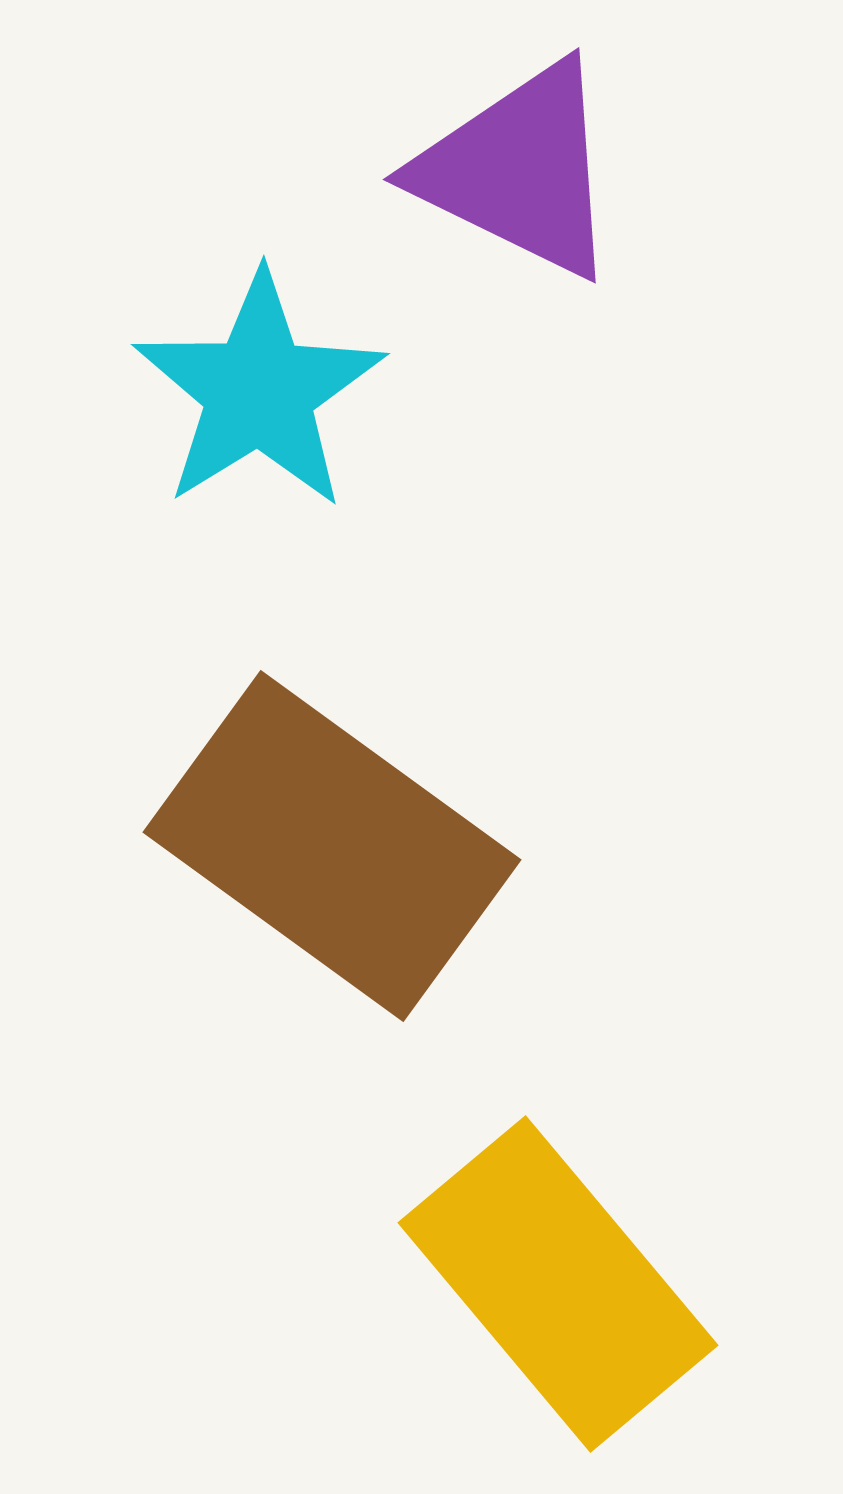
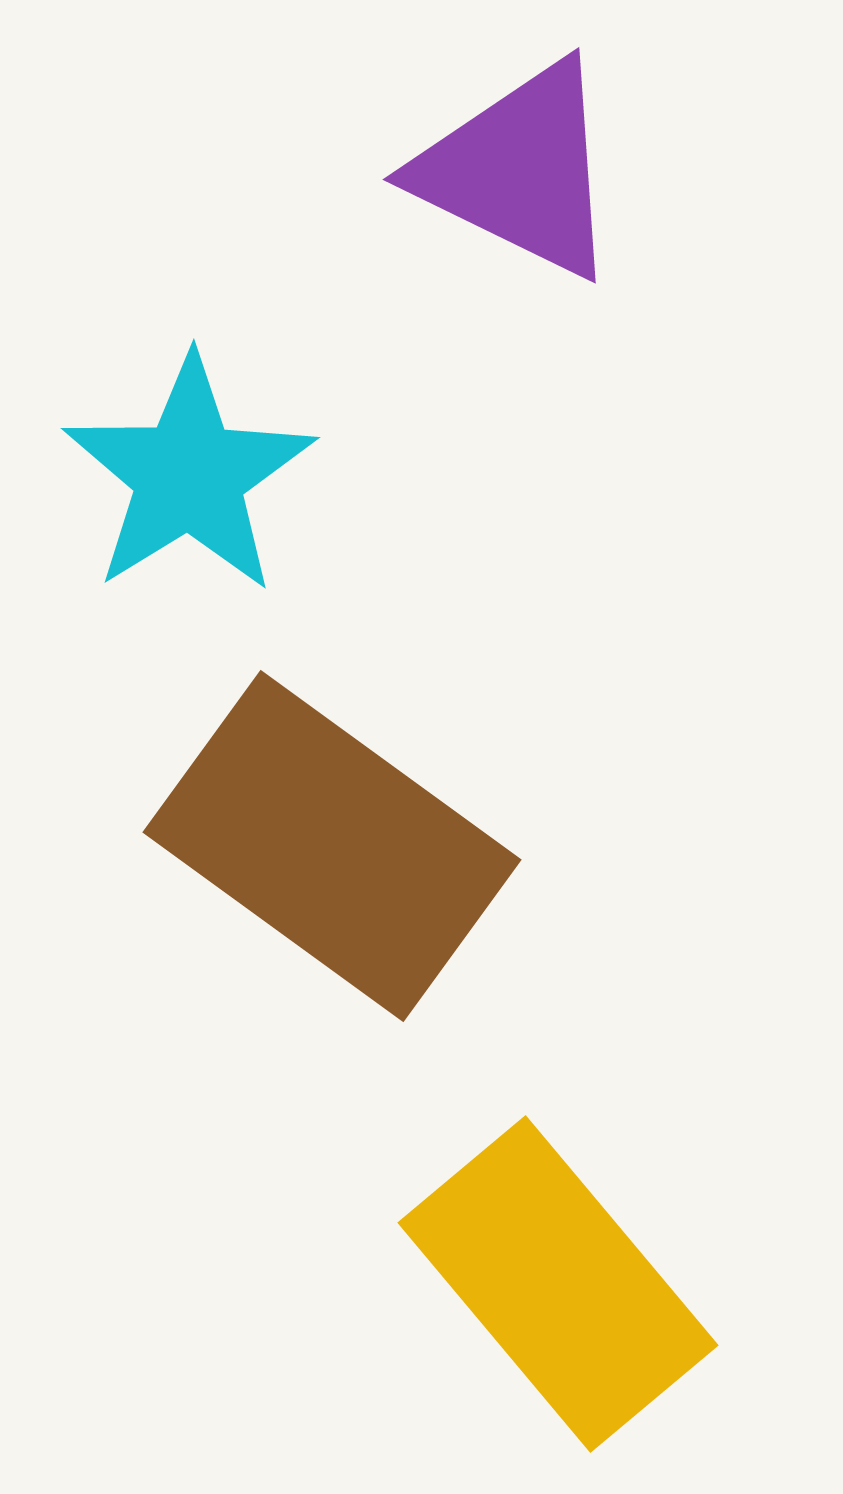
cyan star: moved 70 px left, 84 px down
